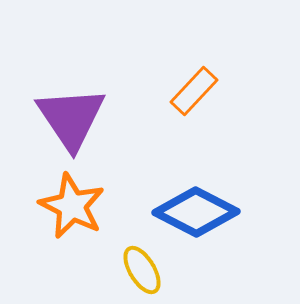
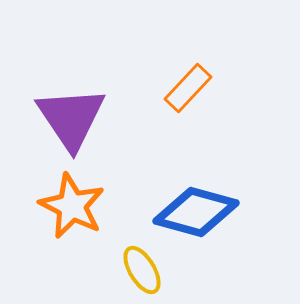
orange rectangle: moved 6 px left, 3 px up
blue diamond: rotated 12 degrees counterclockwise
